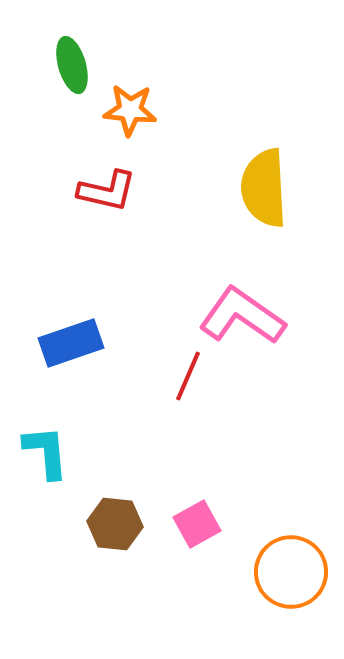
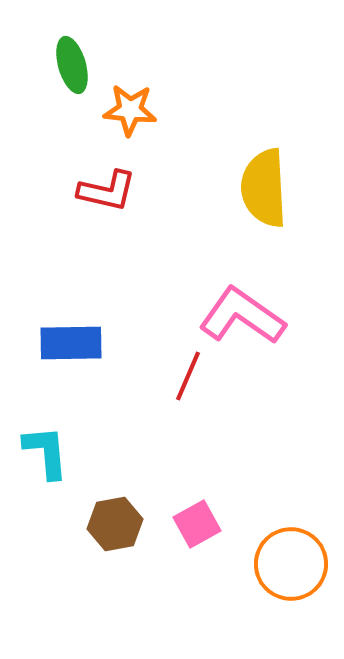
blue rectangle: rotated 18 degrees clockwise
brown hexagon: rotated 16 degrees counterclockwise
orange circle: moved 8 px up
